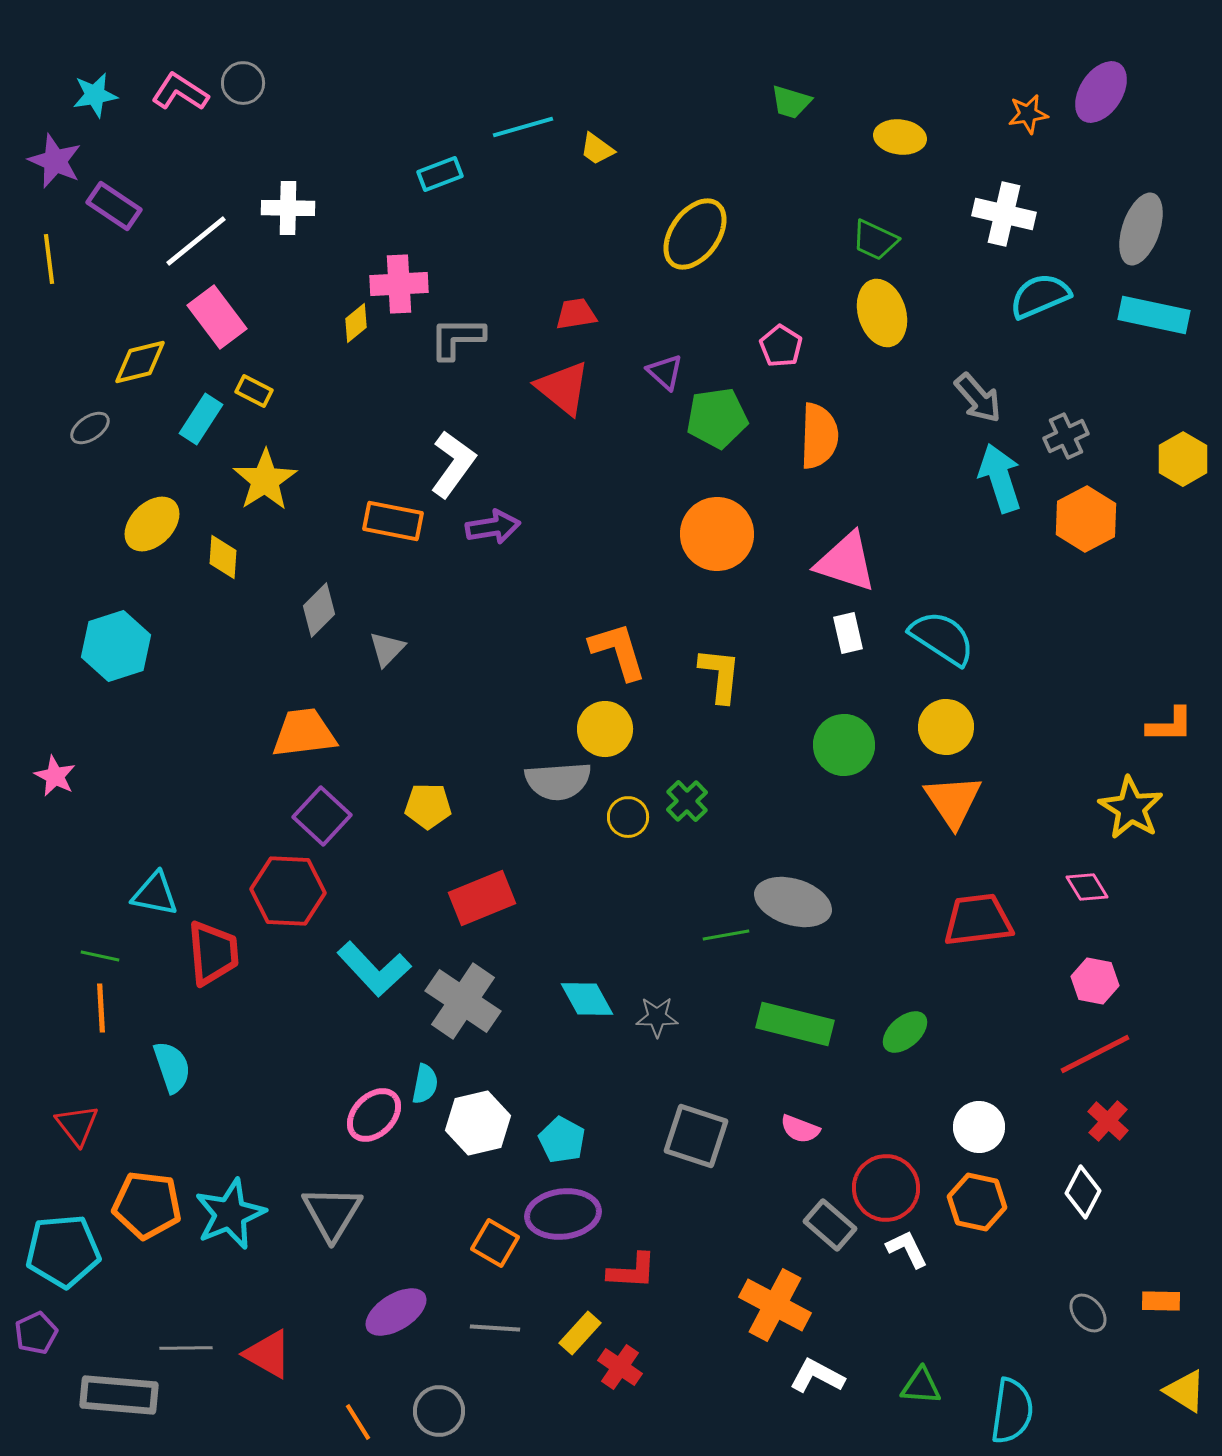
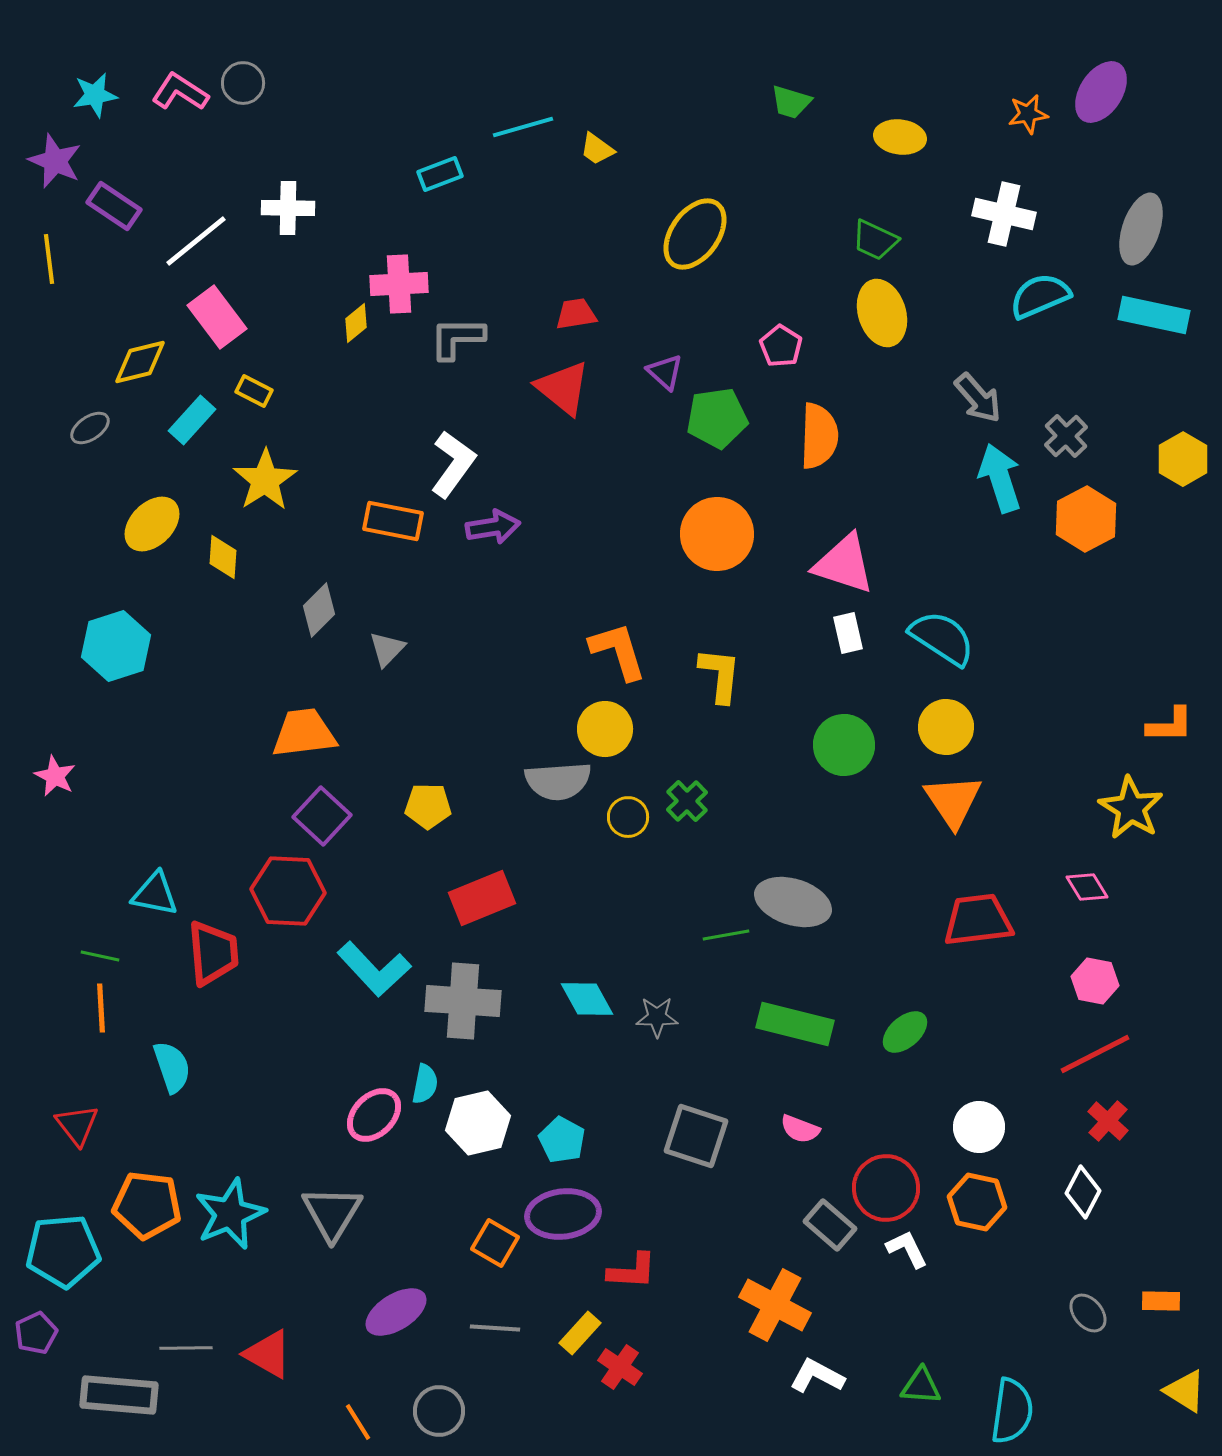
cyan rectangle at (201, 419): moved 9 px left, 1 px down; rotated 9 degrees clockwise
gray cross at (1066, 436): rotated 18 degrees counterclockwise
pink triangle at (846, 562): moved 2 px left, 2 px down
gray cross at (463, 1001): rotated 30 degrees counterclockwise
